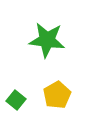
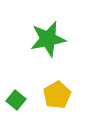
green star: moved 1 px right, 1 px up; rotated 18 degrees counterclockwise
